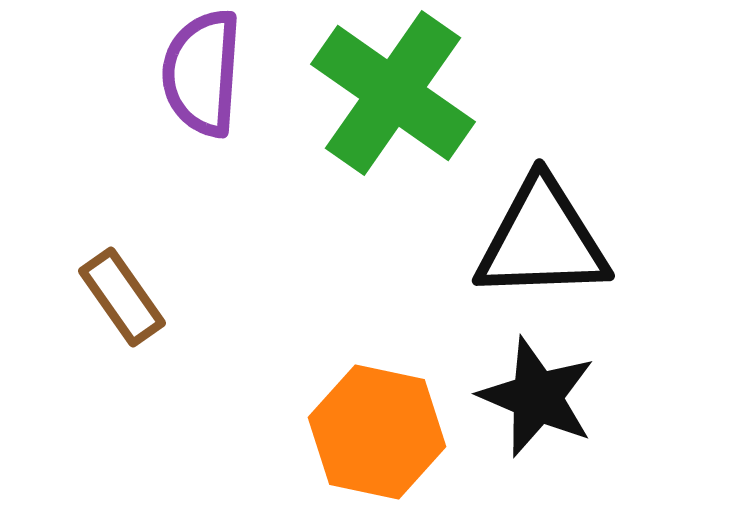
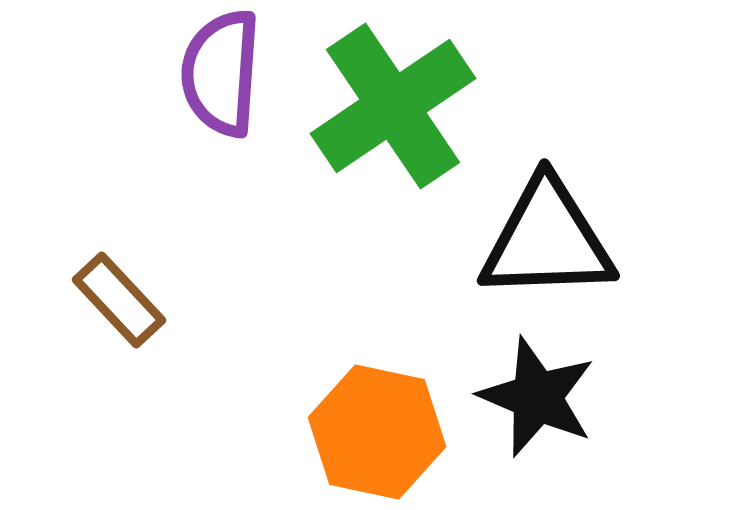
purple semicircle: moved 19 px right
green cross: moved 13 px down; rotated 21 degrees clockwise
black triangle: moved 5 px right
brown rectangle: moved 3 px left, 3 px down; rotated 8 degrees counterclockwise
